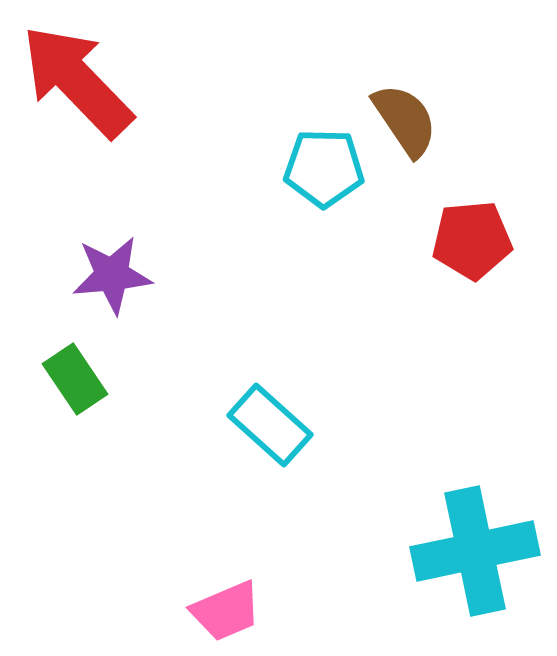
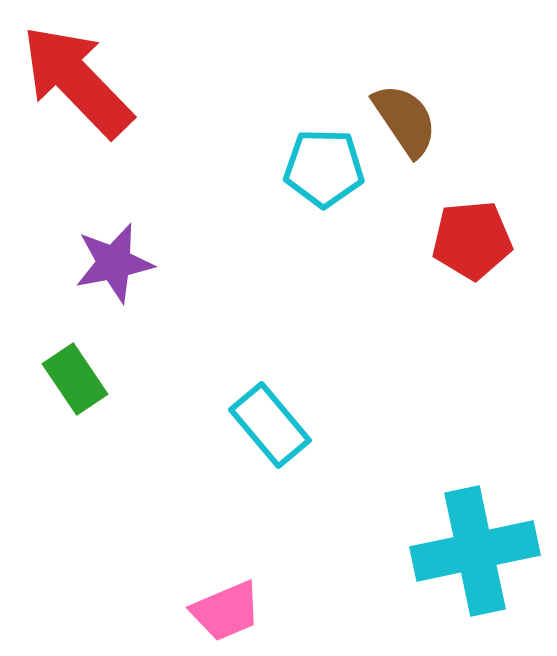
purple star: moved 2 px right, 12 px up; rotated 6 degrees counterclockwise
cyan rectangle: rotated 8 degrees clockwise
